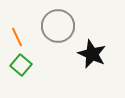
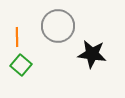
orange line: rotated 24 degrees clockwise
black star: rotated 16 degrees counterclockwise
